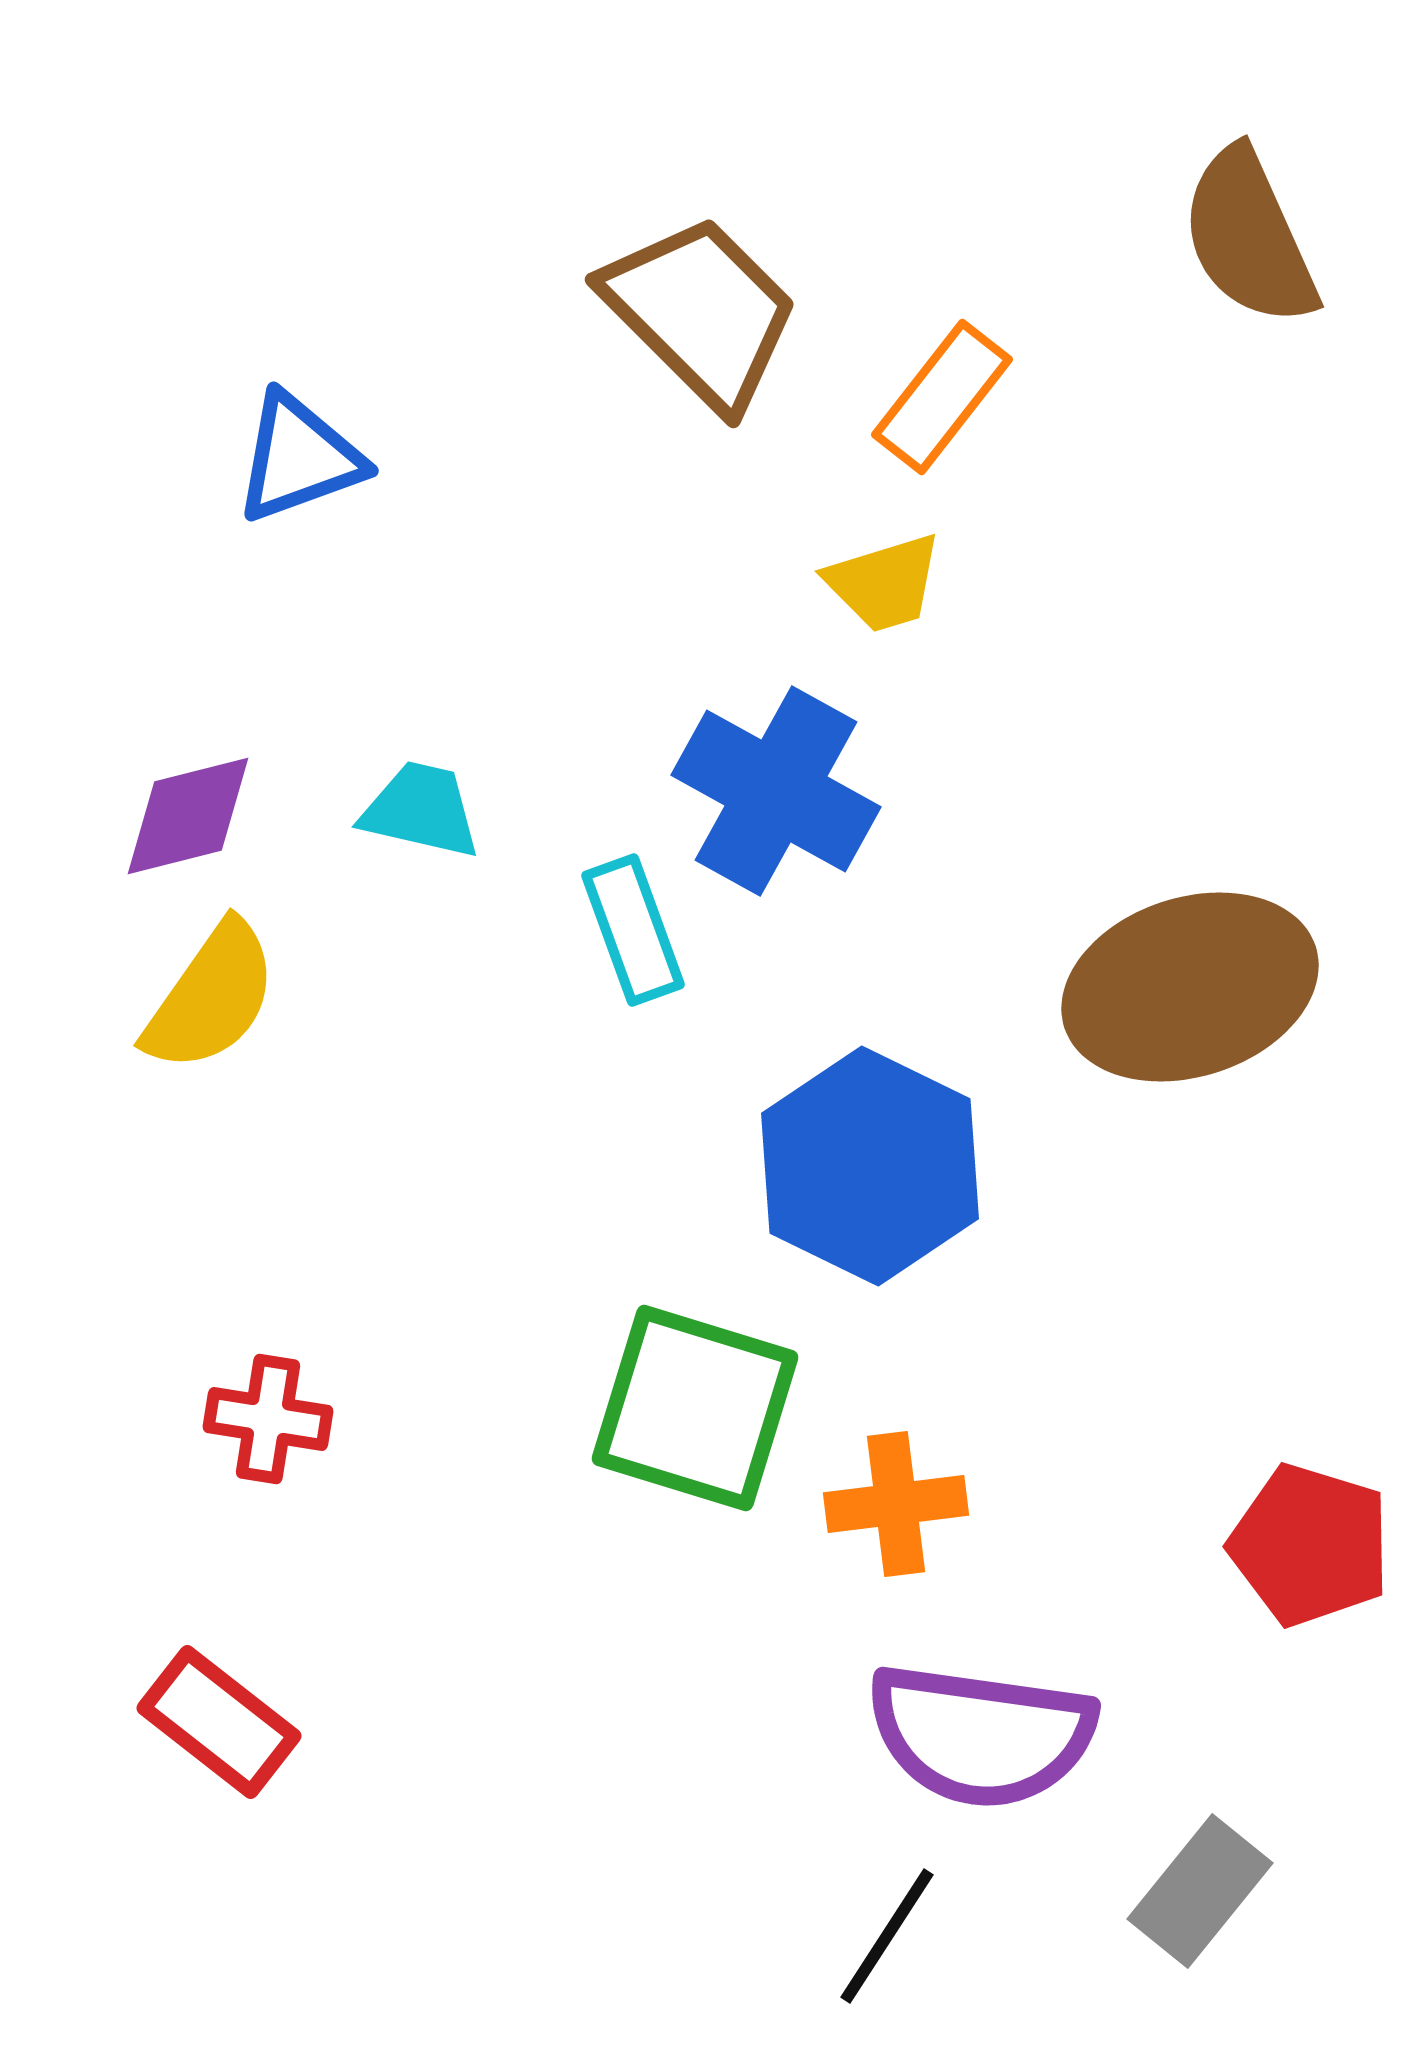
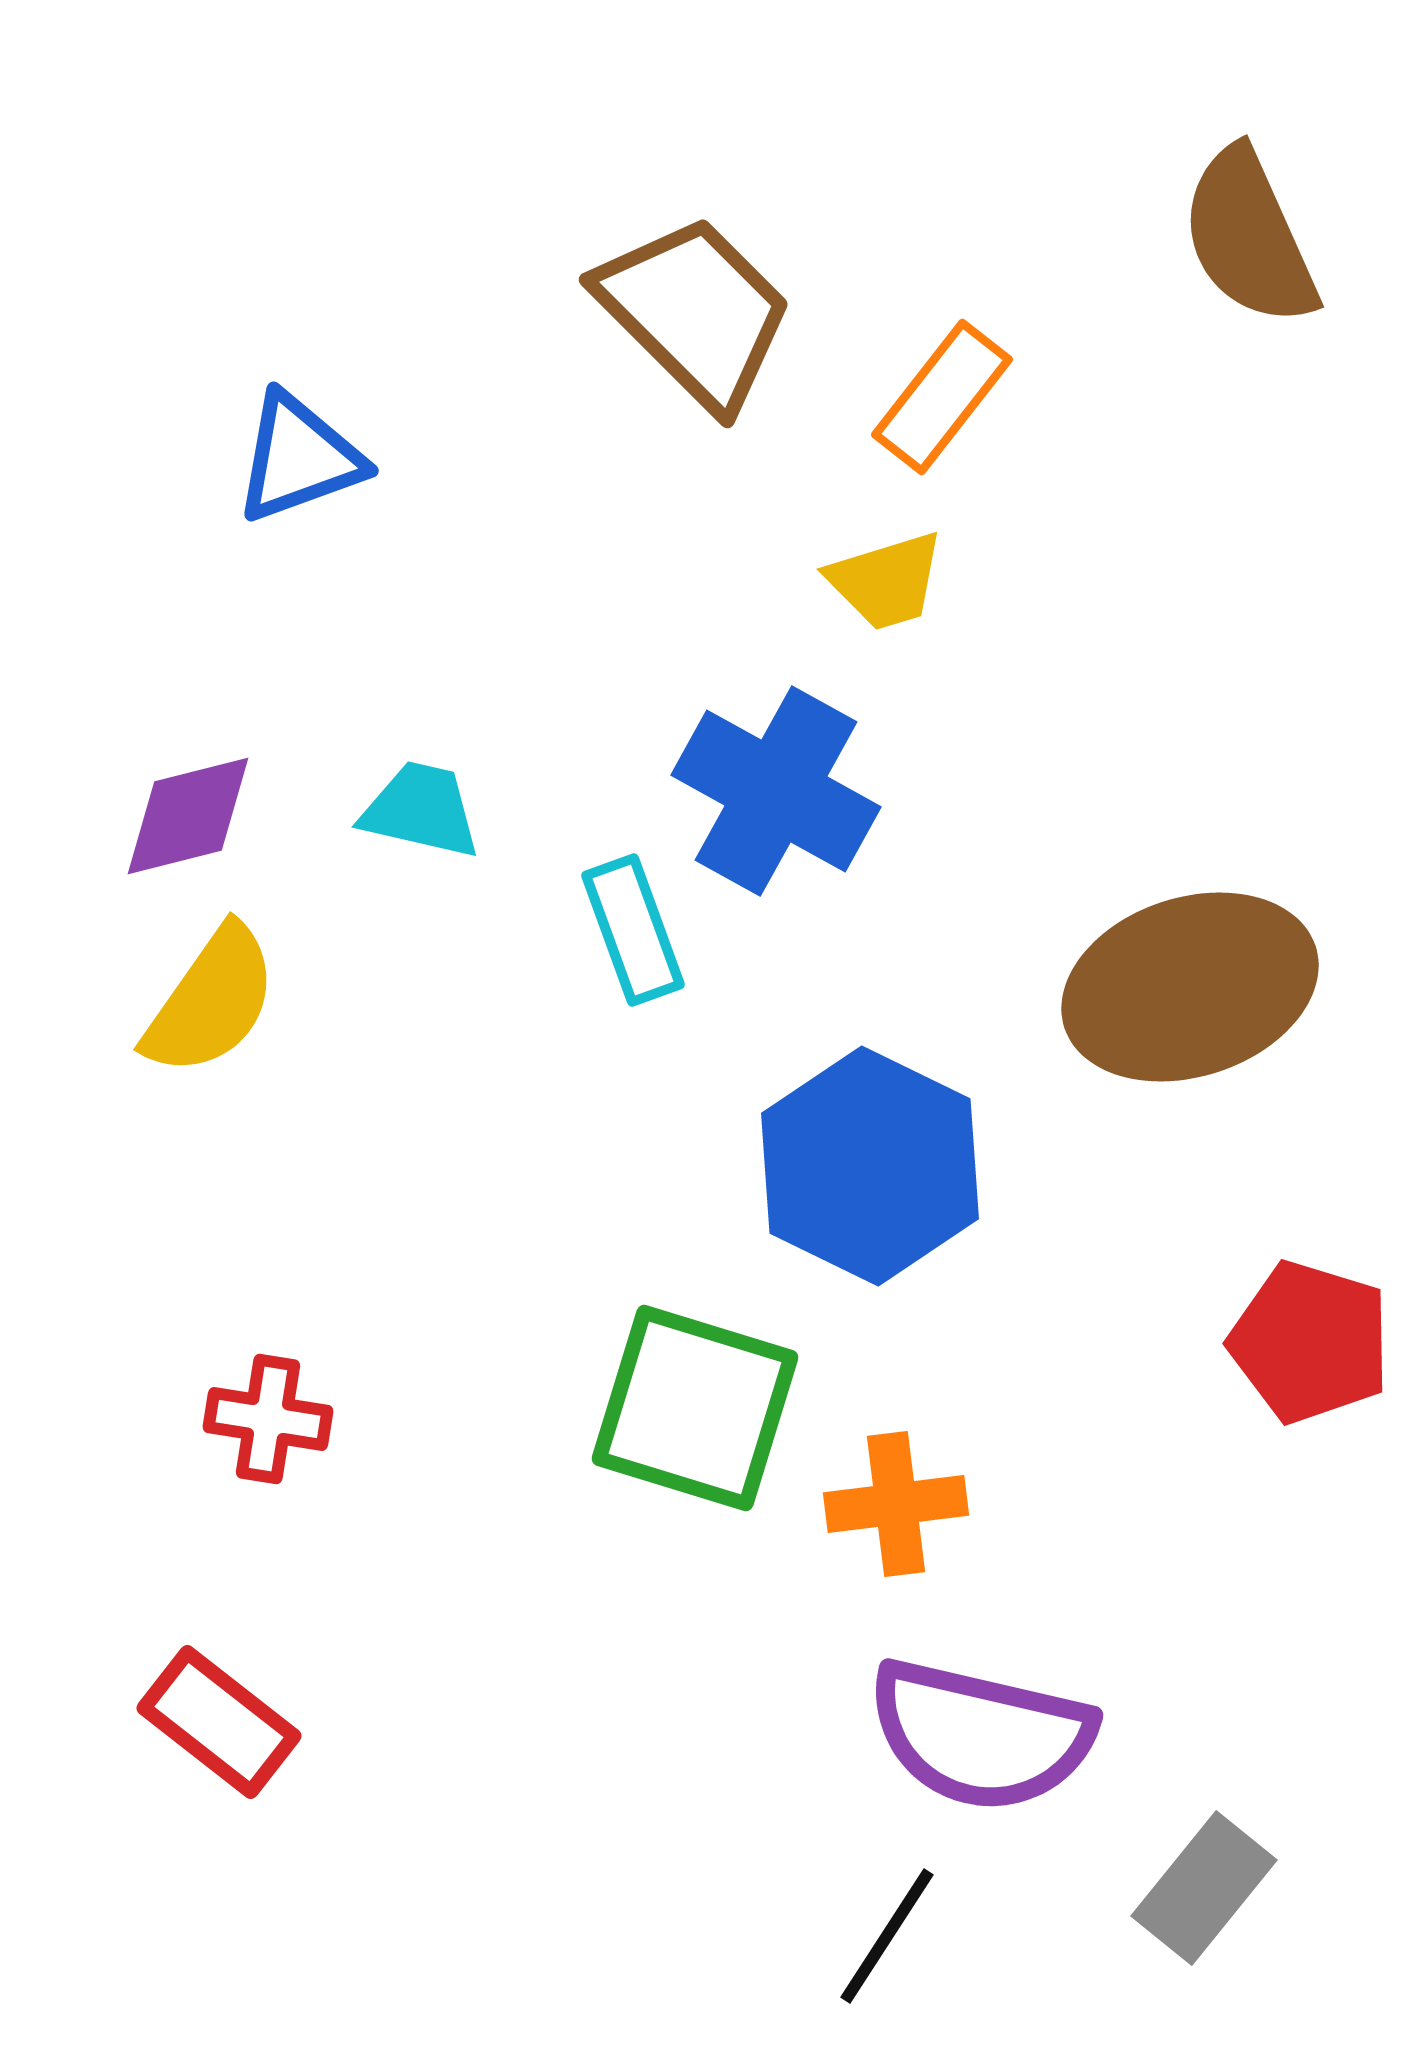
brown trapezoid: moved 6 px left
yellow trapezoid: moved 2 px right, 2 px up
yellow semicircle: moved 4 px down
red pentagon: moved 203 px up
purple semicircle: rotated 5 degrees clockwise
gray rectangle: moved 4 px right, 3 px up
